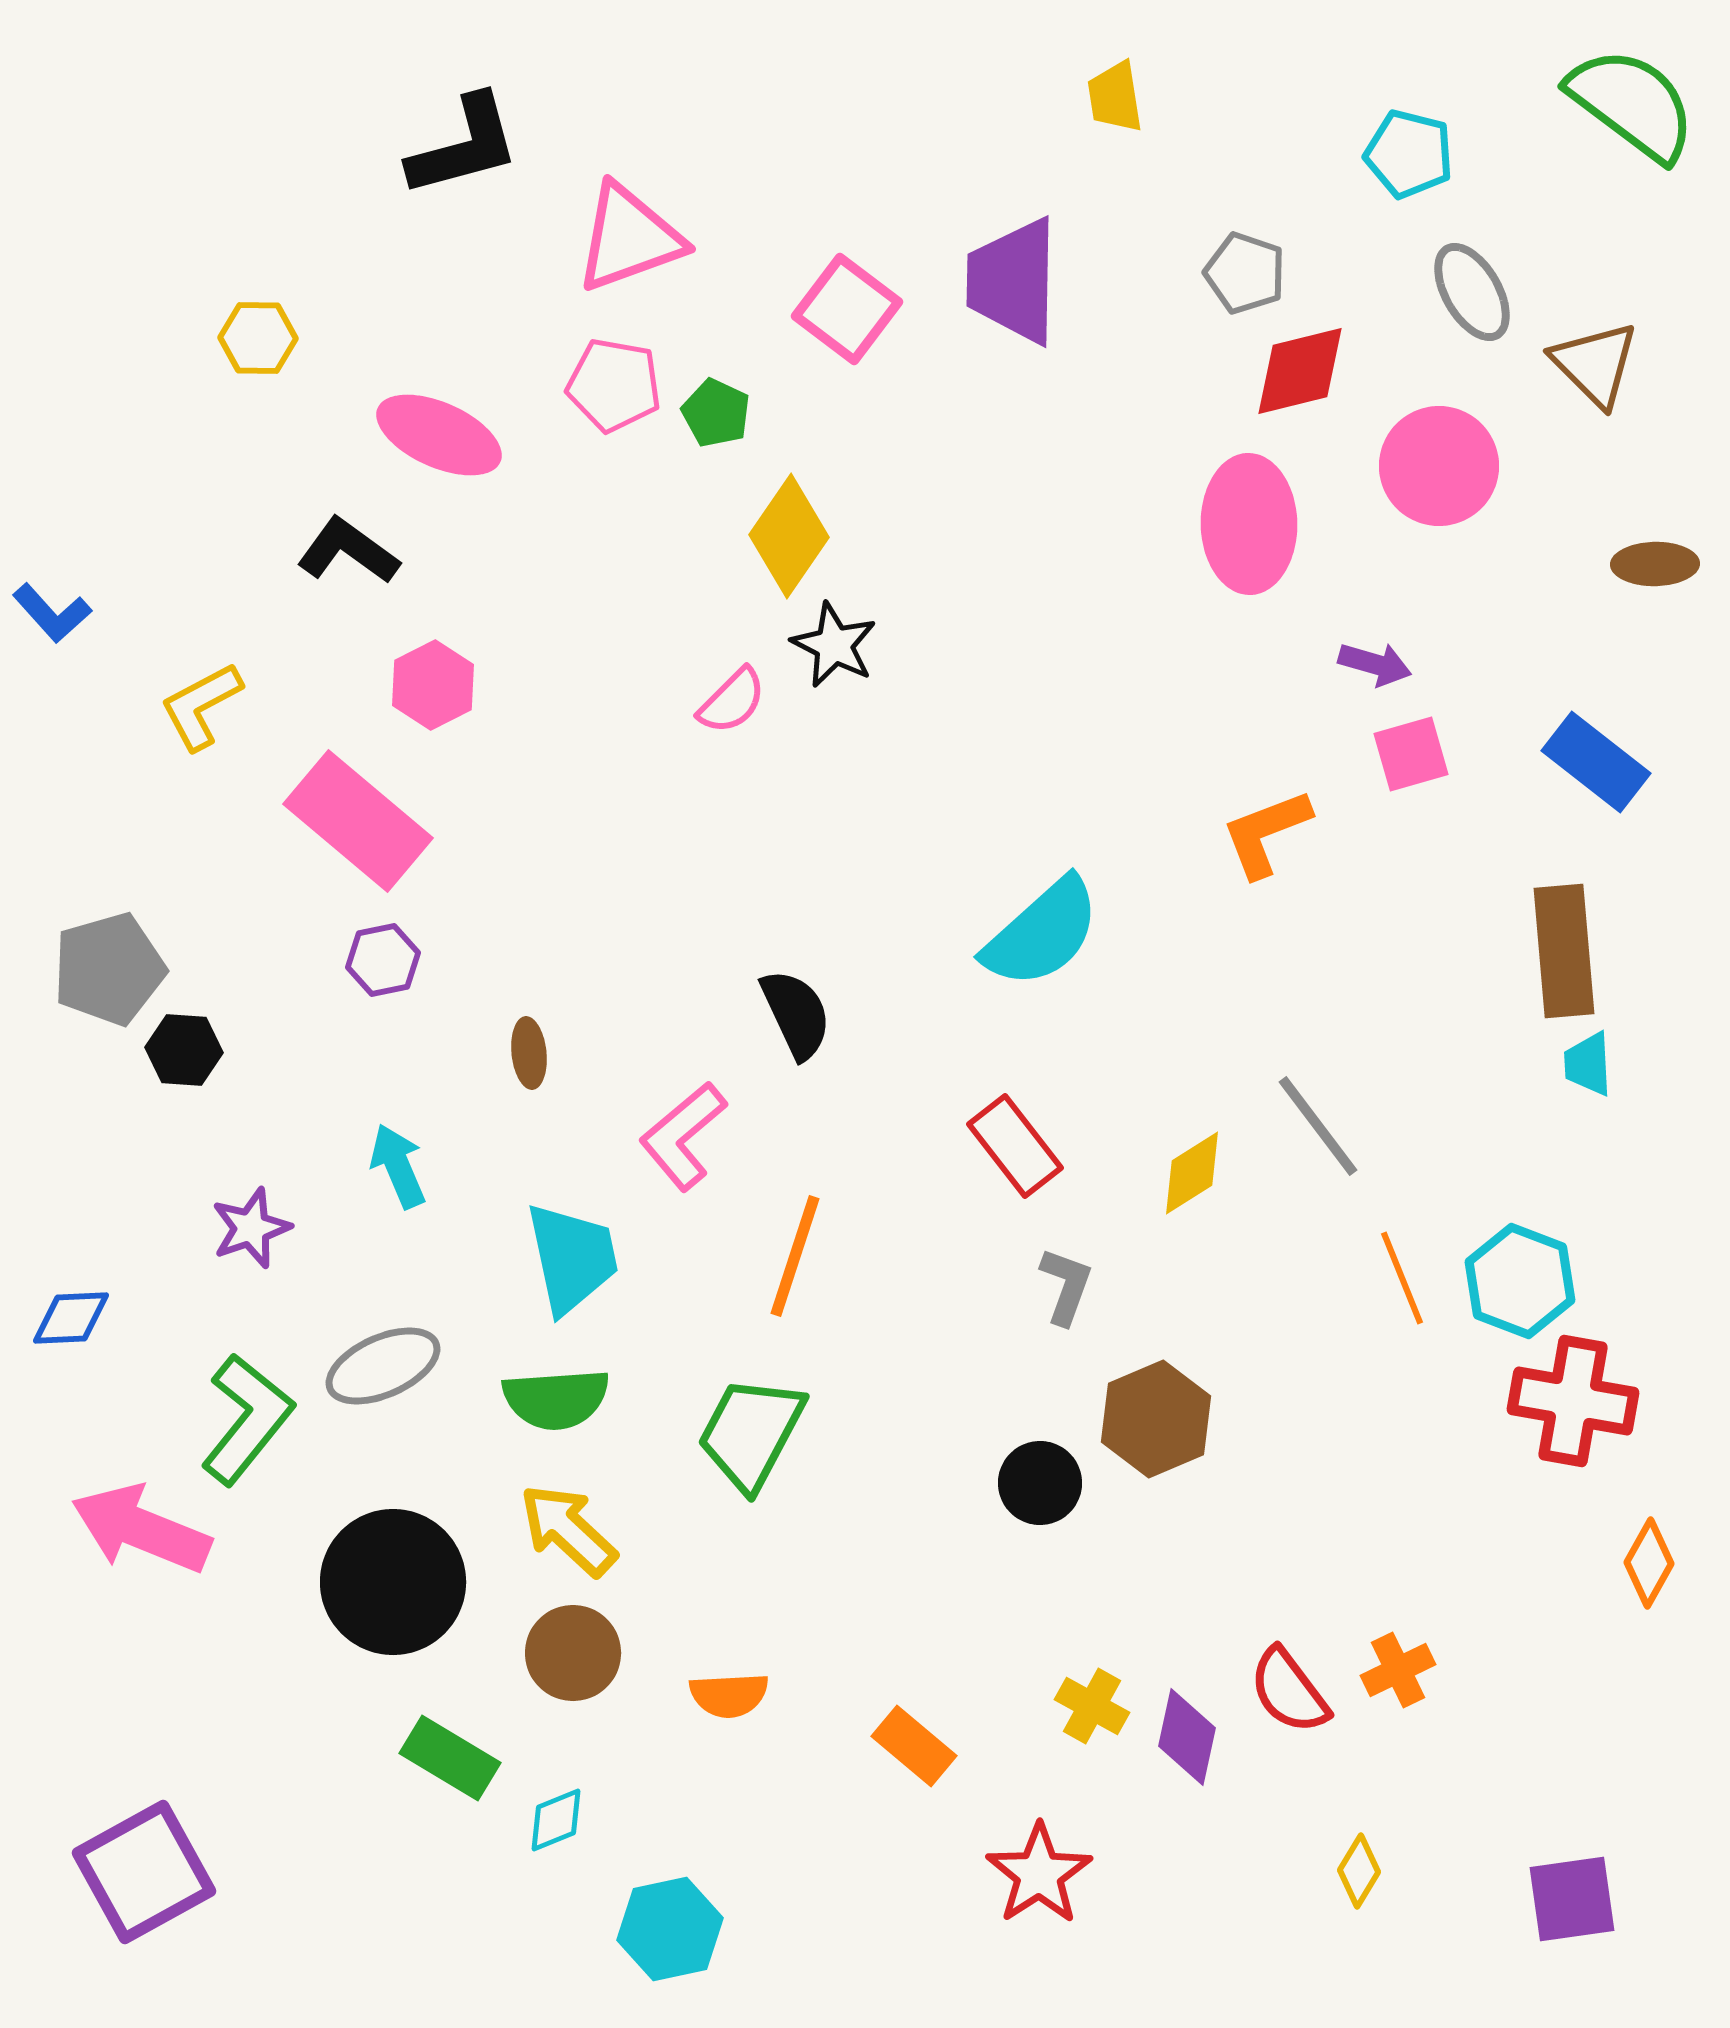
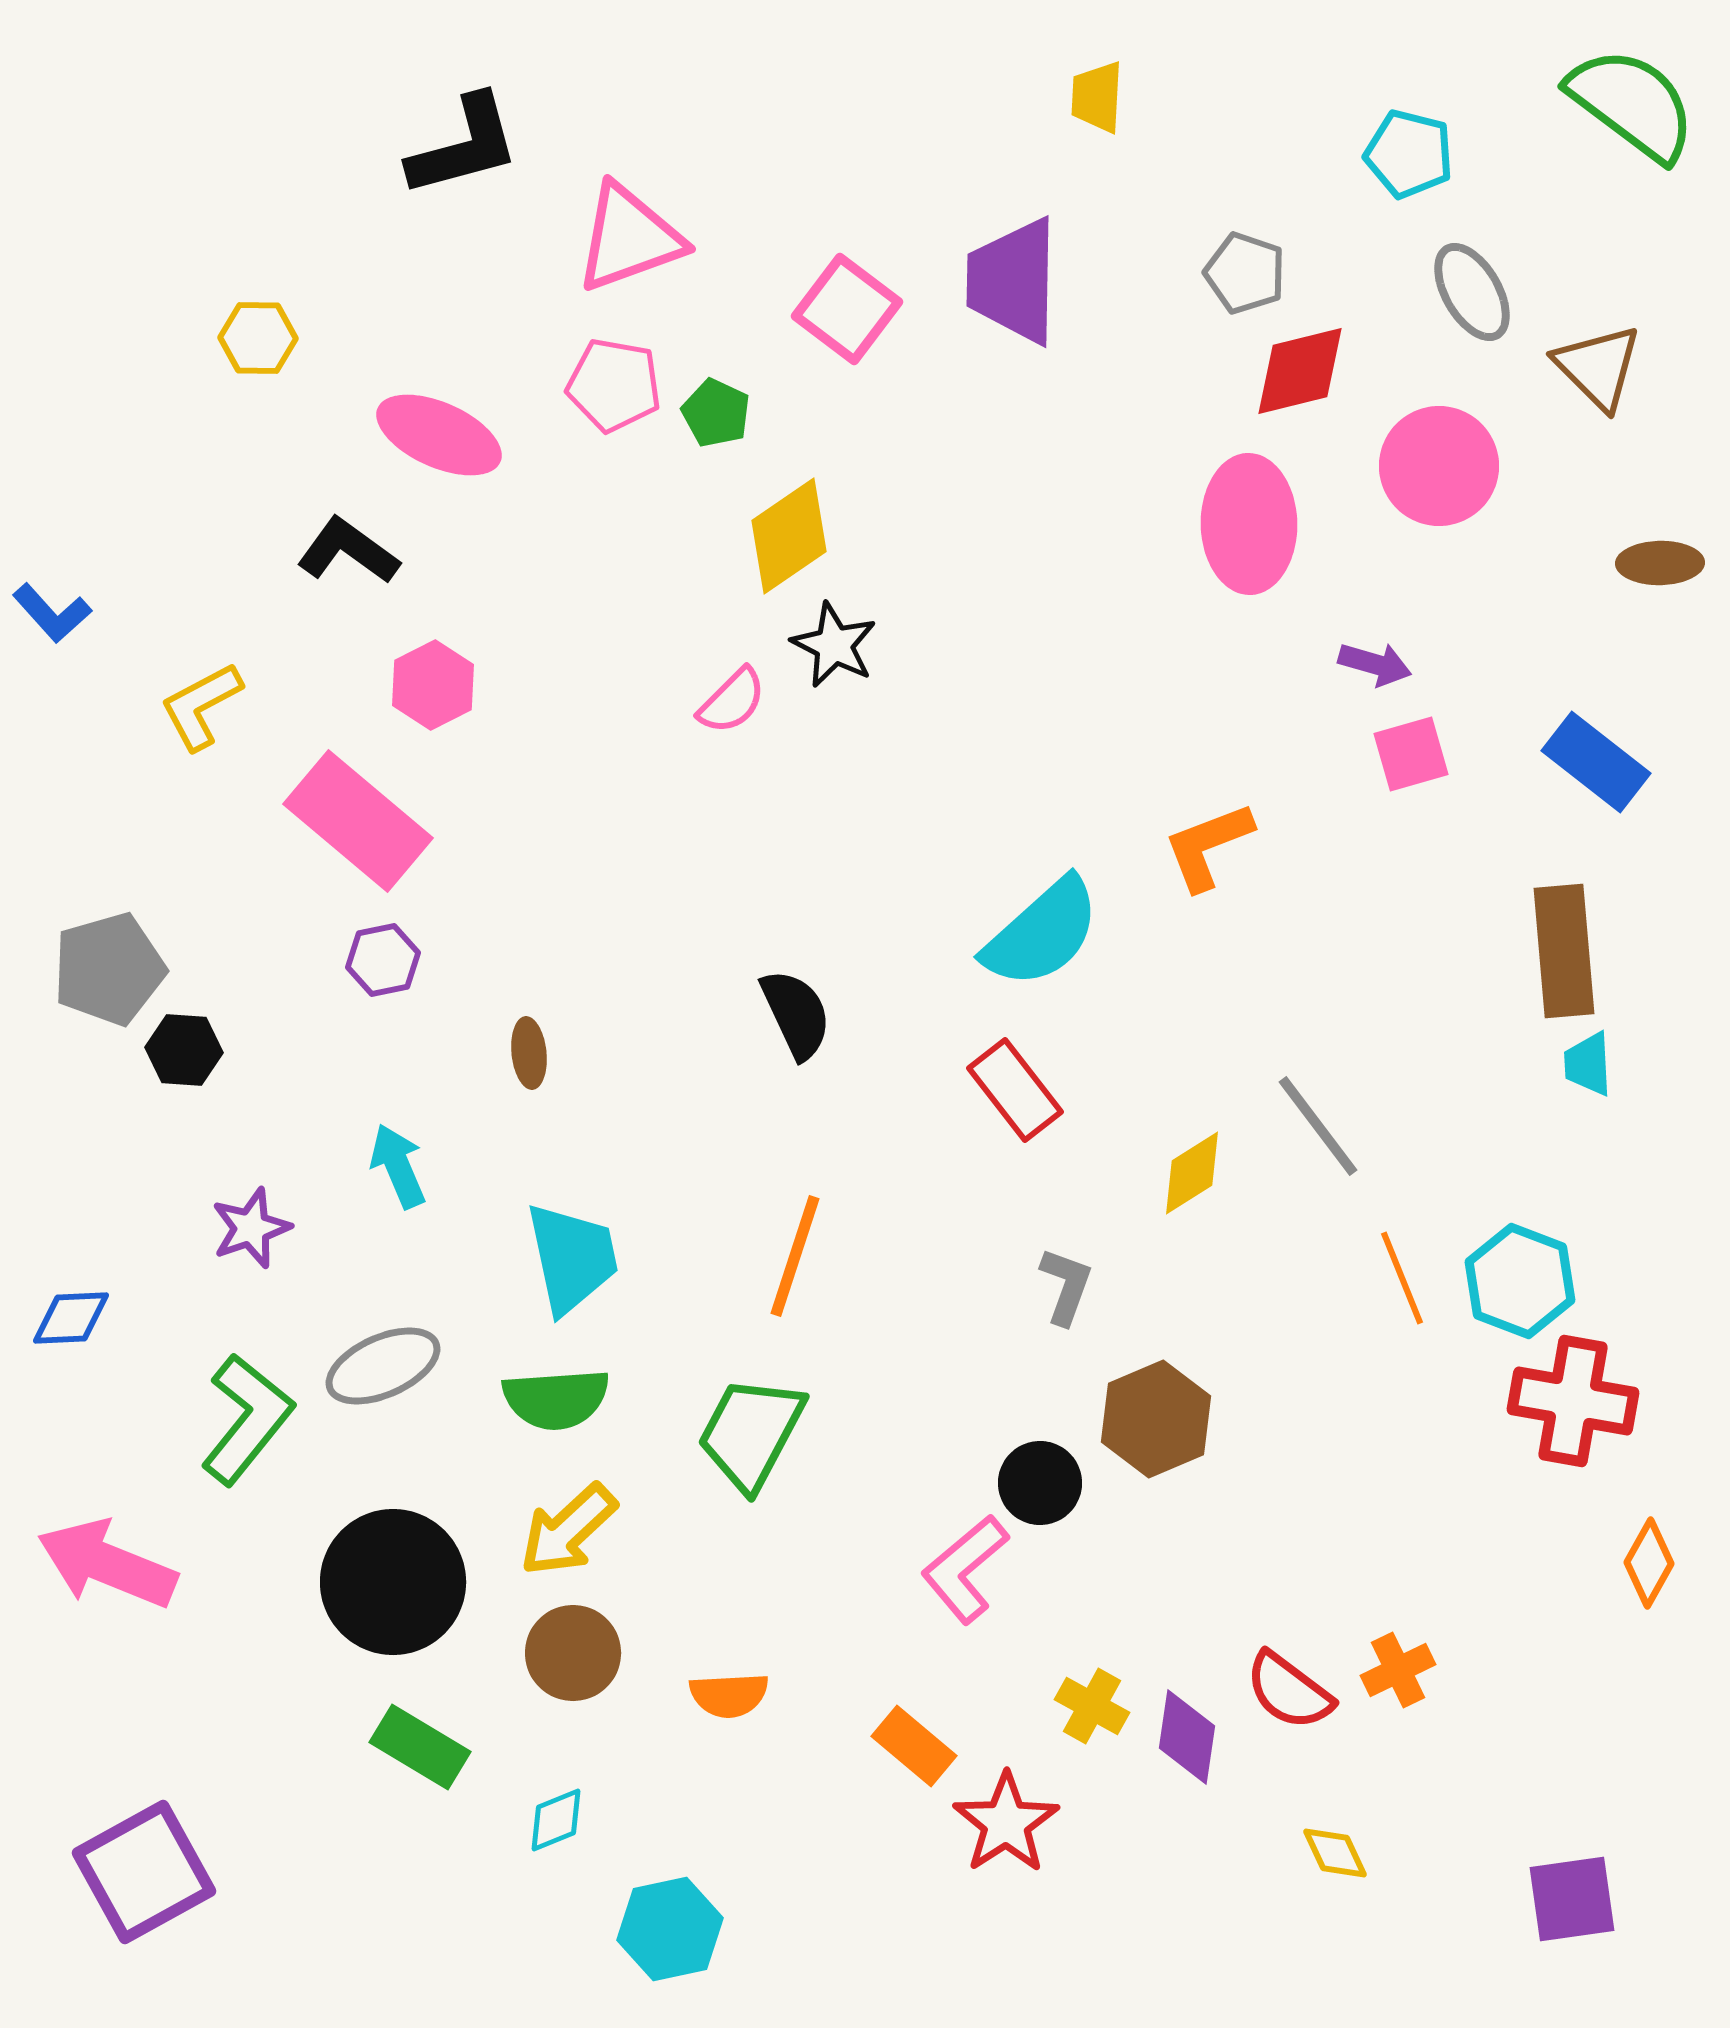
yellow trapezoid at (1115, 97): moved 18 px left; rotated 12 degrees clockwise
brown triangle at (1595, 364): moved 3 px right, 3 px down
yellow diamond at (789, 536): rotated 21 degrees clockwise
brown ellipse at (1655, 564): moved 5 px right, 1 px up
orange L-shape at (1266, 833): moved 58 px left, 13 px down
pink L-shape at (683, 1136): moved 282 px right, 433 px down
red rectangle at (1015, 1146): moved 56 px up
pink arrow at (141, 1529): moved 34 px left, 35 px down
yellow arrow at (568, 1530): rotated 86 degrees counterclockwise
red semicircle at (1289, 1691): rotated 16 degrees counterclockwise
purple diamond at (1187, 1737): rotated 4 degrees counterclockwise
green rectangle at (450, 1758): moved 30 px left, 11 px up
yellow diamond at (1359, 1871): moved 24 px left, 18 px up; rotated 56 degrees counterclockwise
red star at (1039, 1874): moved 33 px left, 51 px up
